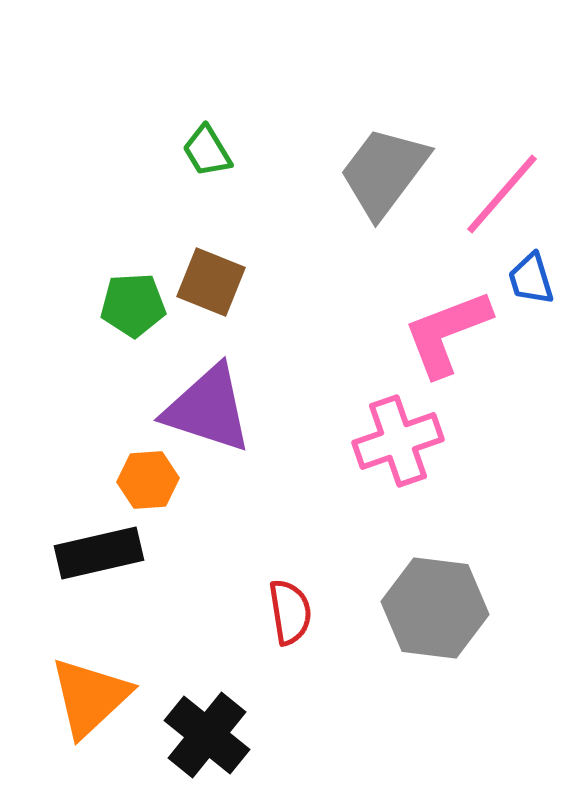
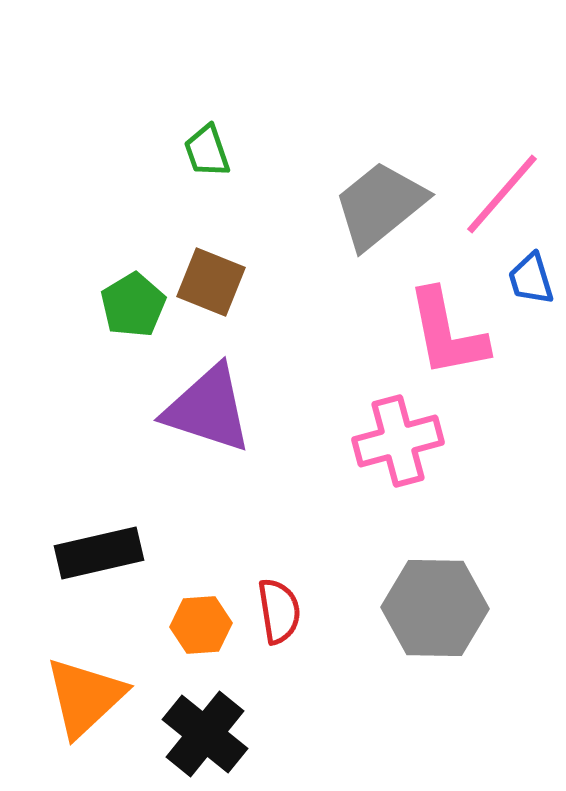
green trapezoid: rotated 12 degrees clockwise
gray trapezoid: moved 4 px left, 33 px down; rotated 14 degrees clockwise
green pentagon: rotated 28 degrees counterclockwise
pink L-shape: rotated 80 degrees counterclockwise
pink cross: rotated 4 degrees clockwise
orange hexagon: moved 53 px right, 145 px down
gray hexagon: rotated 6 degrees counterclockwise
red semicircle: moved 11 px left, 1 px up
orange triangle: moved 5 px left
black cross: moved 2 px left, 1 px up
